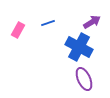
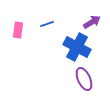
blue line: moved 1 px left, 1 px down
pink rectangle: rotated 21 degrees counterclockwise
blue cross: moved 2 px left
